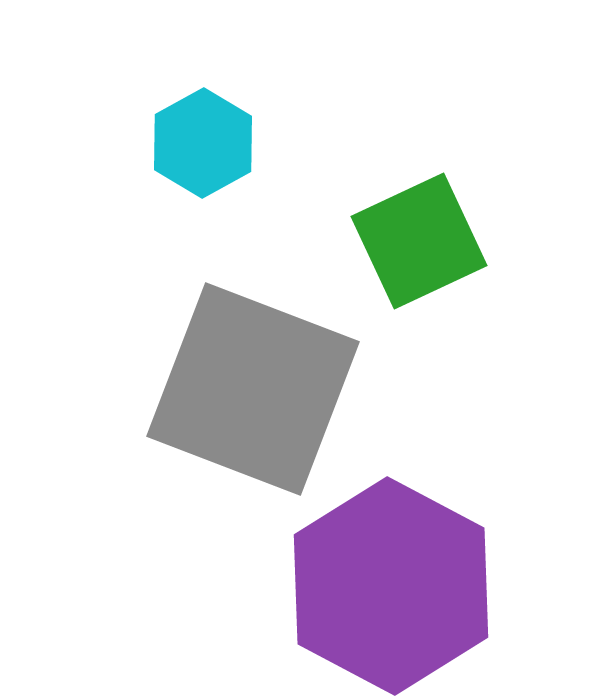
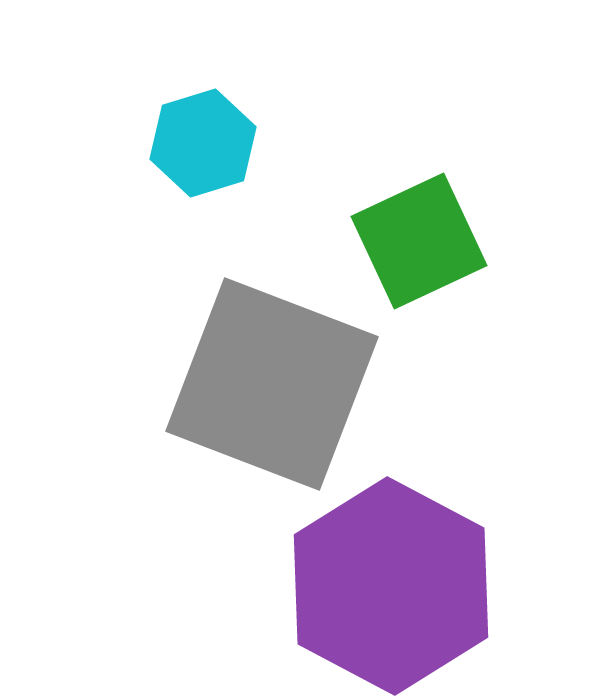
cyan hexagon: rotated 12 degrees clockwise
gray square: moved 19 px right, 5 px up
